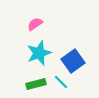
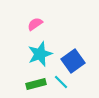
cyan star: moved 1 px right, 1 px down
